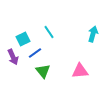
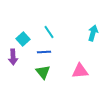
cyan arrow: moved 1 px up
cyan square: rotated 16 degrees counterclockwise
blue line: moved 9 px right, 1 px up; rotated 32 degrees clockwise
purple arrow: rotated 21 degrees clockwise
green triangle: moved 1 px down
